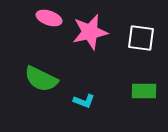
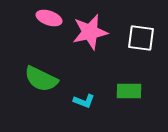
green rectangle: moved 15 px left
